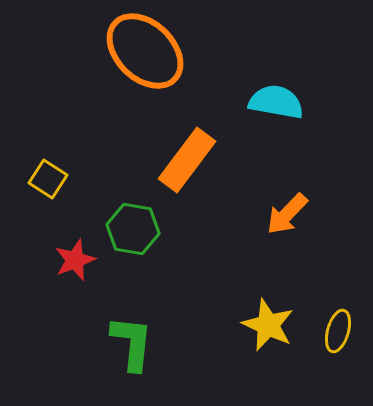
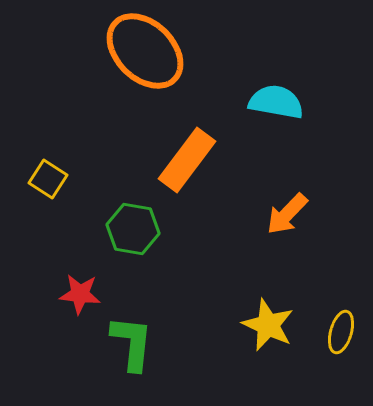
red star: moved 5 px right, 34 px down; rotated 27 degrees clockwise
yellow ellipse: moved 3 px right, 1 px down
